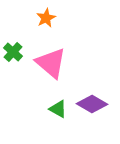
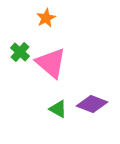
green cross: moved 7 px right
purple diamond: rotated 8 degrees counterclockwise
